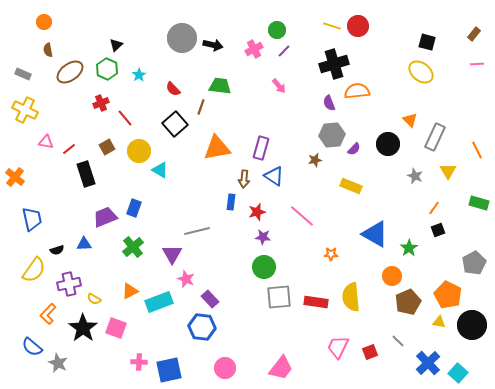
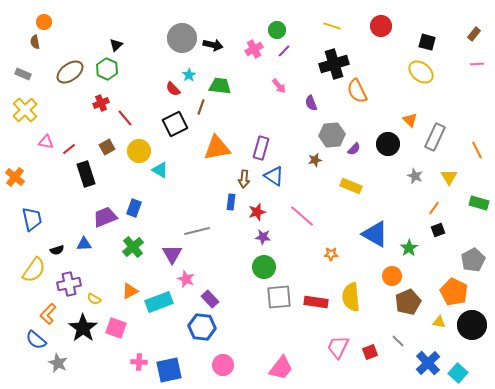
red circle at (358, 26): moved 23 px right
brown semicircle at (48, 50): moved 13 px left, 8 px up
cyan star at (139, 75): moved 50 px right
orange semicircle at (357, 91): rotated 110 degrees counterclockwise
purple semicircle at (329, 103): moved 18 px left
yellow cross at (25, 110): rotated 20 degrees clockwise
black square at (175, 124): rotated 15 degrees clockwise
yellow triangle at (448, 171): moved 1 px right, 6 px down
gray pentagon at (474, 263): moved 1 px left, 3 px up
orange pentagon at (448, 295): moved 6 px right, 3 px up
blue semicircle at (32, 347): moved 4 px right, 7 px up
pink circle at (225, 368): moved 2 px left, 3 px up
